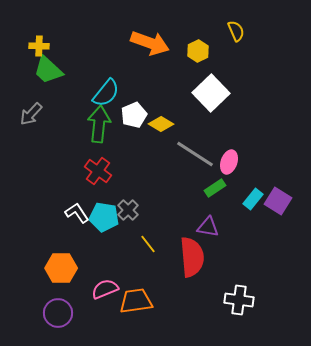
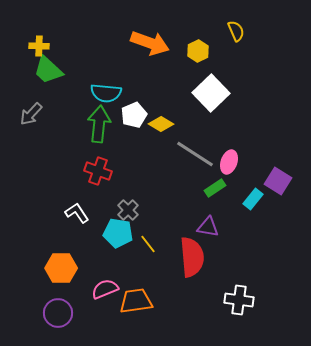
cyan semicircle: rotated 56 degrees clockwise
red cross: rotated 16 degrees counterclockwise
purple square: moved 20 px up
cyan pentagon: moved 14 px right, 16 px down
